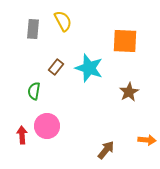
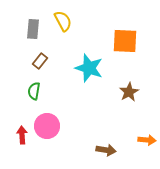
brown rectangle: moved 16 px left, 6 px up
brown arrow: rotated 60 degrees clockwise
